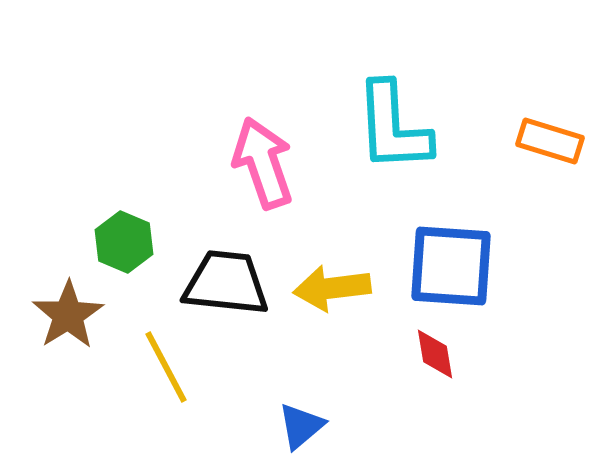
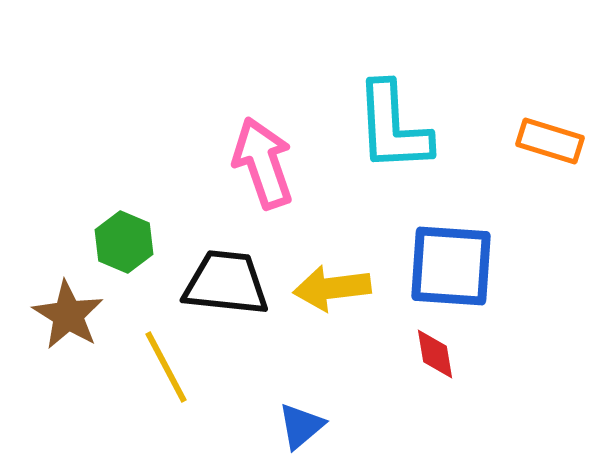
brown star: rotated 8 degrees counterclockwise
